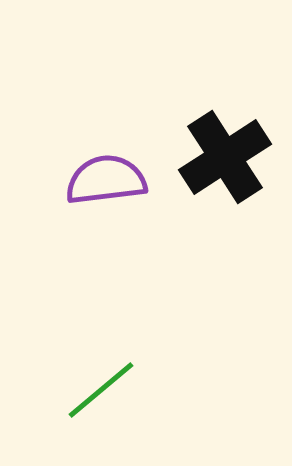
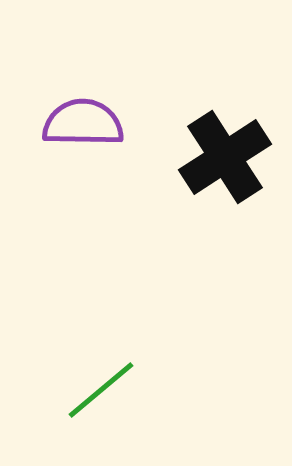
purple semicircle: moved 23 px left, 57 px up; rotated 8 degrees clockwise
